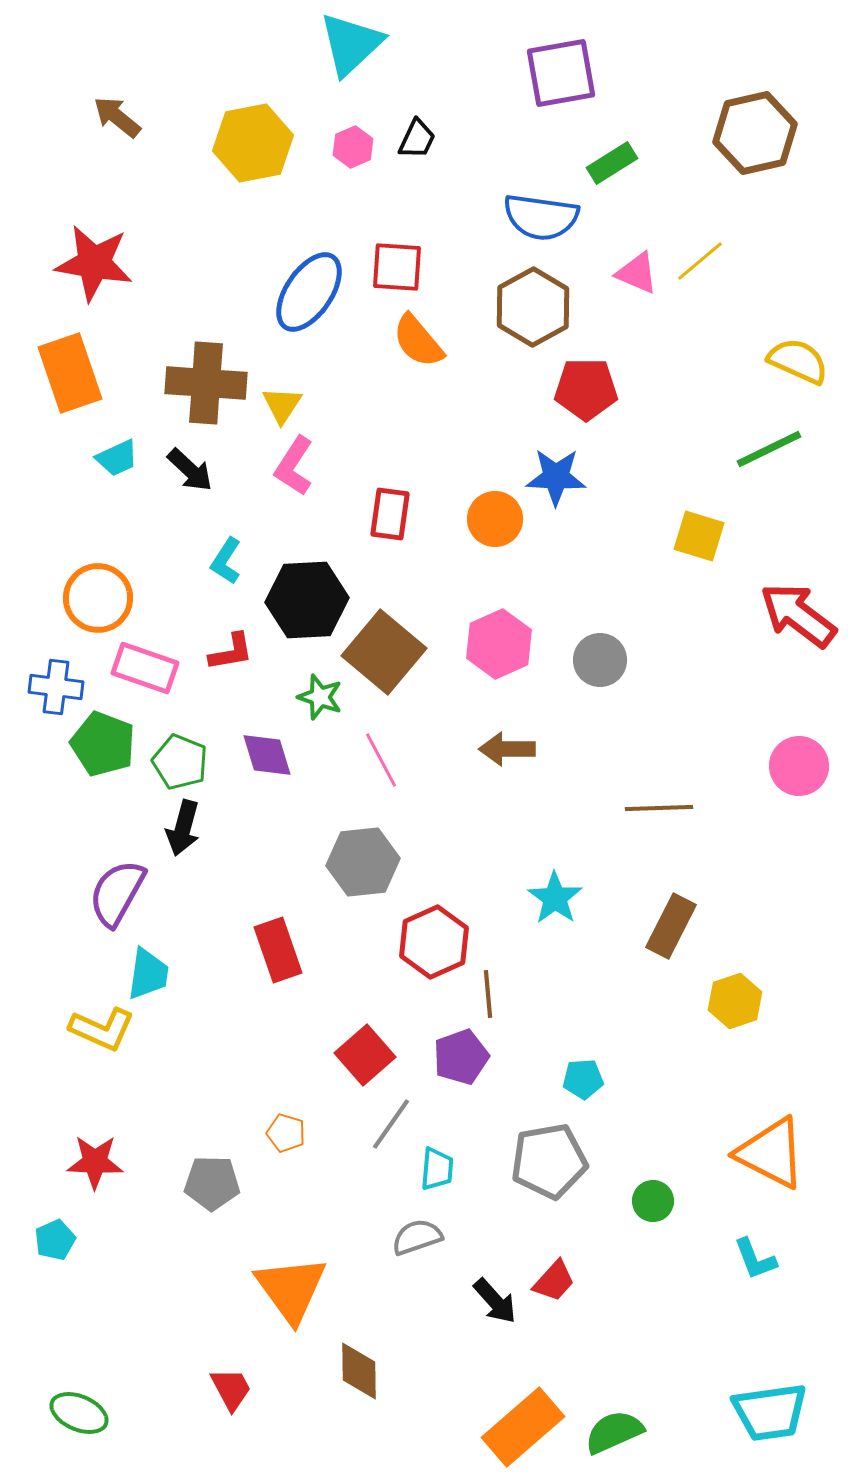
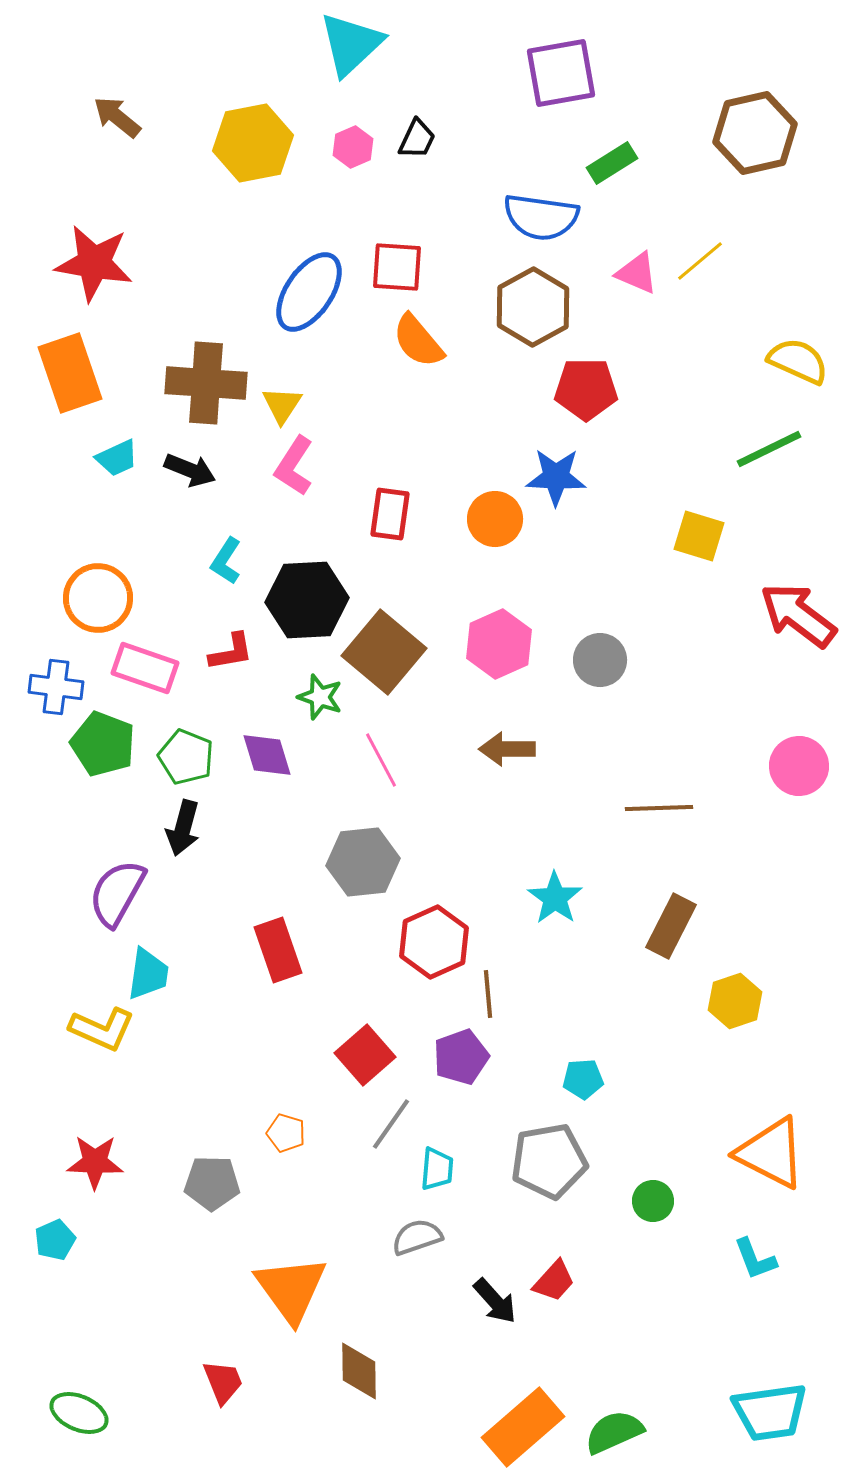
black arrow at (190, 470): rotated 21 degrees counterclockwise
green pentagon at (180, 762): moved 6 px right, 5 px up
red trapezoid at (231, 1389): moved 8 px left, 7 px up; rotated 6 degrees clockwise
